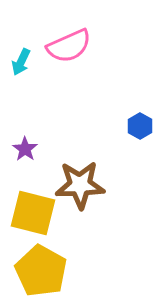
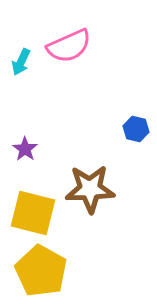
blue hexagon: moved 4 px left, 3 px down; rotated 15 degrees counterclockwise
brown star: moved 10 px right, 4 px down
